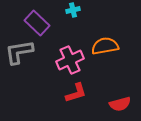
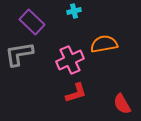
cyan cross: moved 1 px right, 1 px down
purple rectangle: moved 5 px left, 1 px up
orange semicircle: moved 1 px left, 2 px up
gray L-shape: moved 2 px down
red semicircle: moved 2 px right; rotated 75 degrees clockwise
